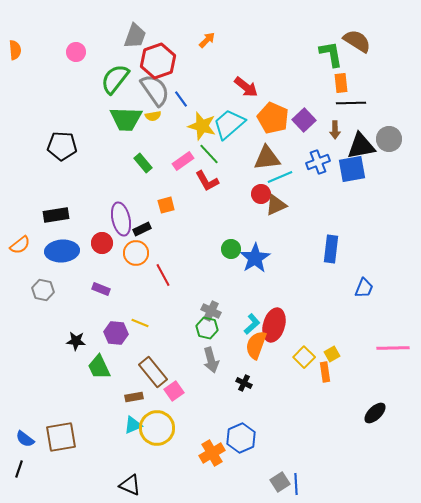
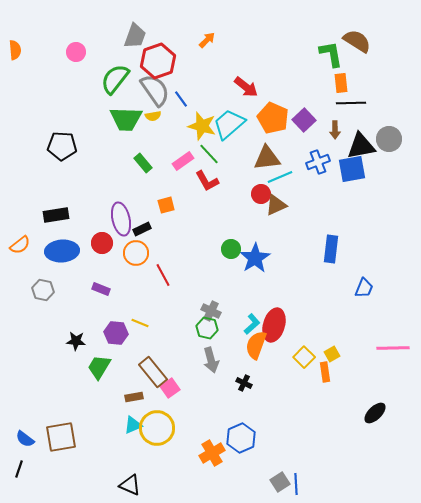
green trapezoid at (99, 367): rotated 56 degrees clockwise
pink square at (174, 391): moved 4 px left, 3 px up
